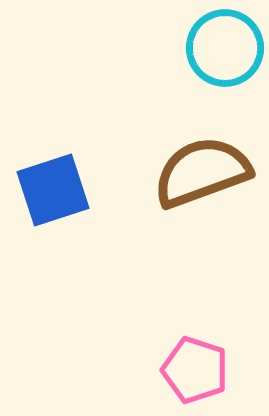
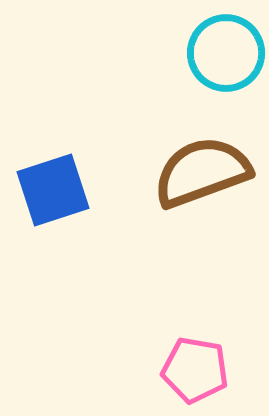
cyan circle: moved 1 px right, 5 px down
pink pentagon: rotated 8 degrees counterclockwise
